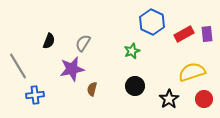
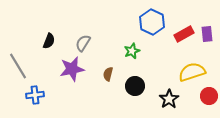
brown semicircle: moved 16 px right, 15 px up
red circle: moved 5 px right, 3 px up
